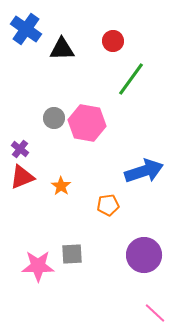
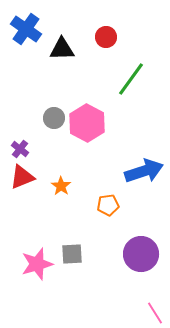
red circle: moved 7 px left, 4 px up
pink hexagon: rotated 18 degrees clockwise
purple circle: moved 3 px left, 1 px up
pink star: moved 1 px left, 2 px up; rotated 16 degrees counterclockwise
pink line: rotated 15 degrees clockwise
